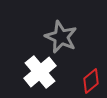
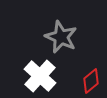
white cross: moved 4 px down; rotated 8 degrees counterclockwise
